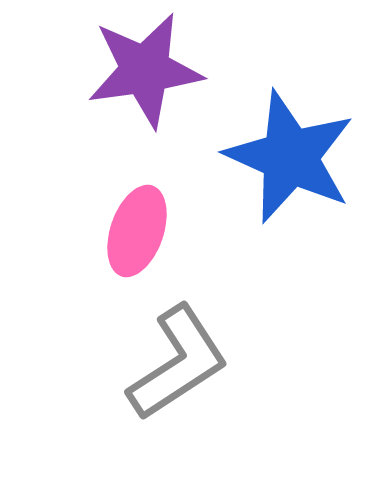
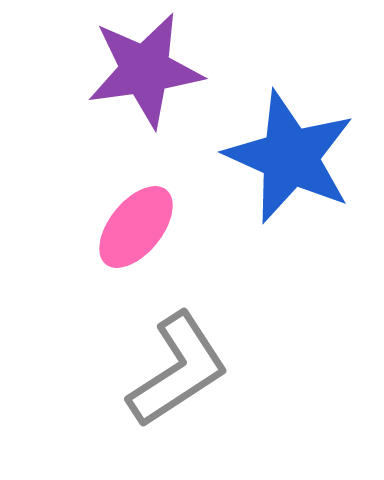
pink ellipse: moved 1 px left, 4 px up; rotated 20 degrees clockwise
gray L-shape: moved 7 px down
